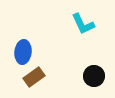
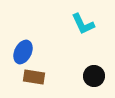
blue ellipse: rotated 20 degrees clockwise
brown rectangle: rotated 45 degrees clockwise
